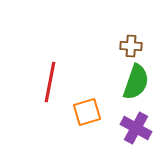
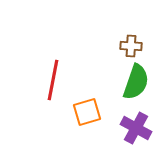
red line: moved 3 px right, 2 px up
